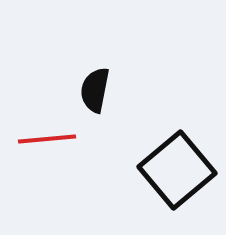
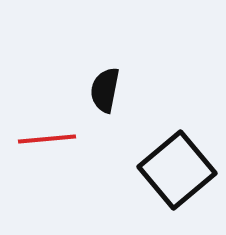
black semicircle: moved 10 px right
